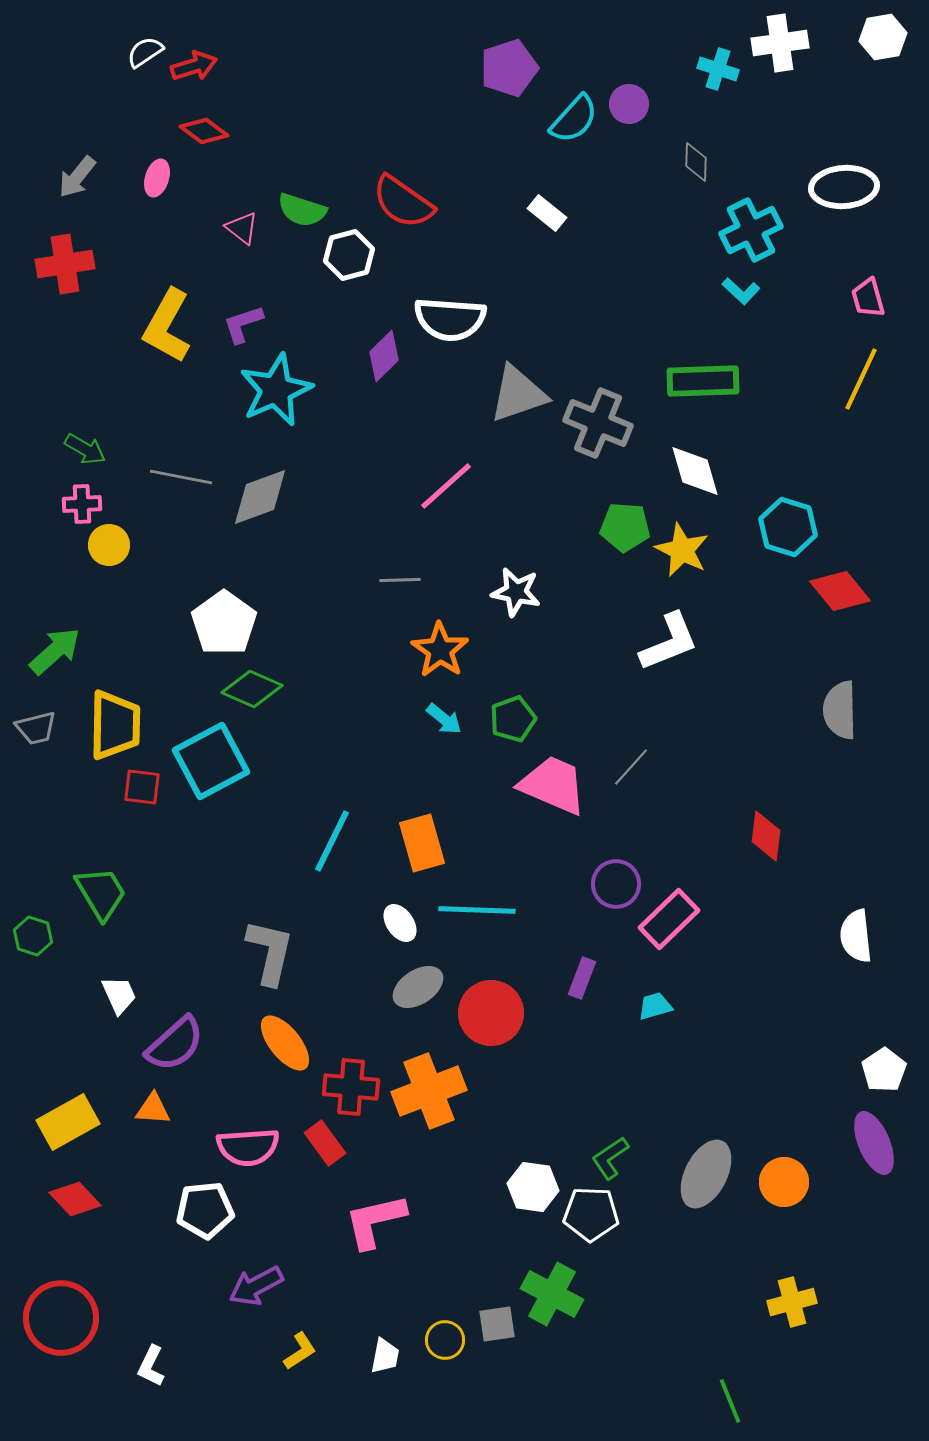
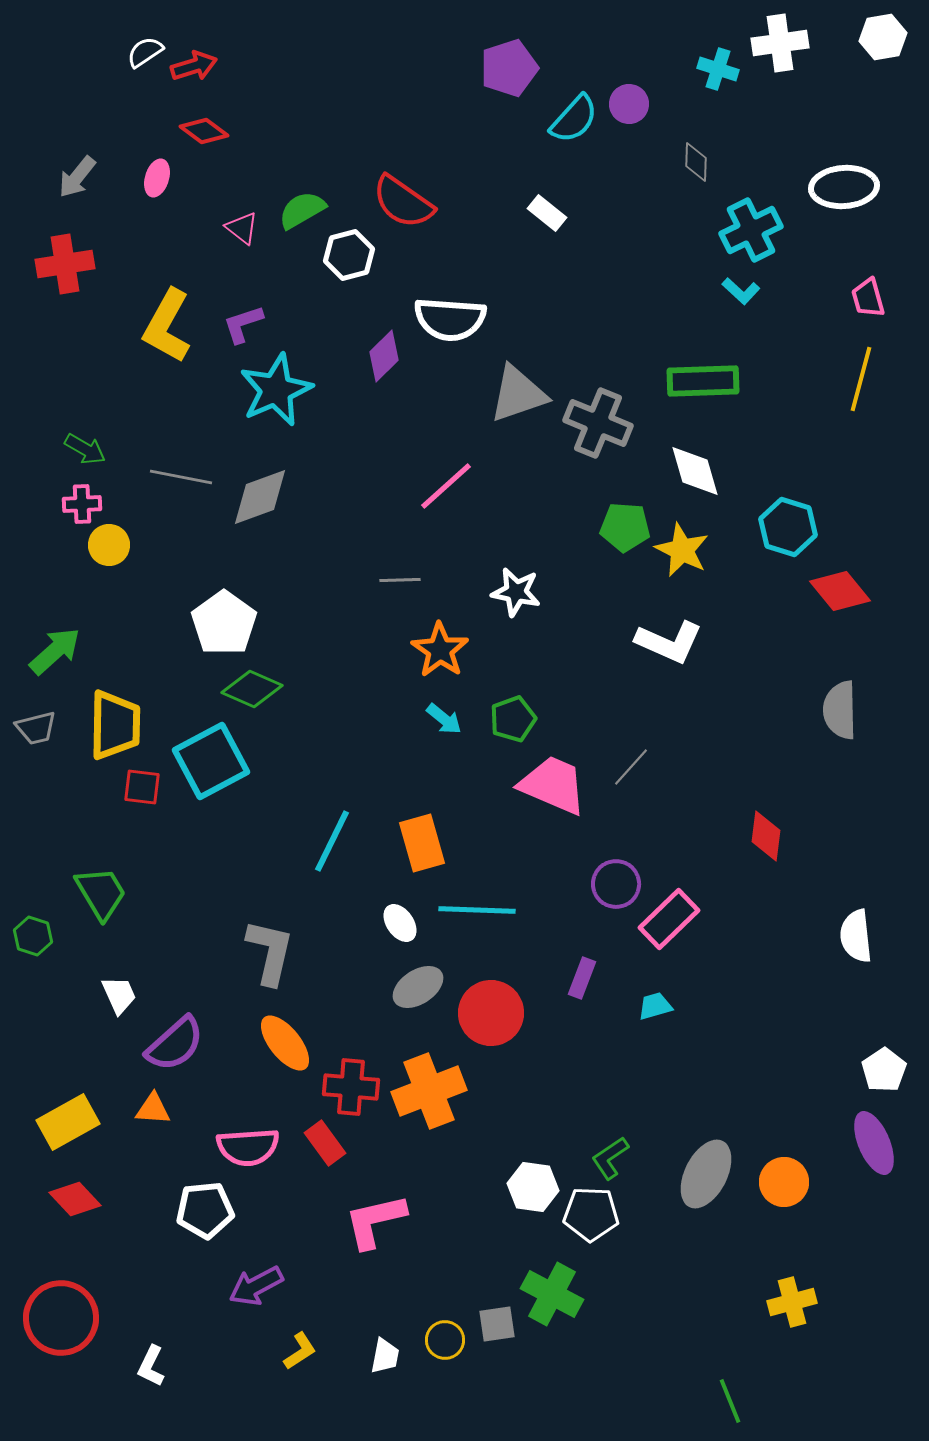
green semicircle at (302, 210): rotated 132 degrees clockwise
yellow line at (861, 379): rotated 10 degrees counterclockwise
white L-shape at (669, 642): rotated 46 degrees clockwise
